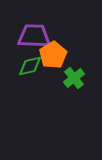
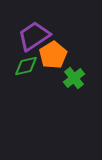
purple trapezoid: rotated 36 degrees counterclockwise
green diamond: moved 4 px left
